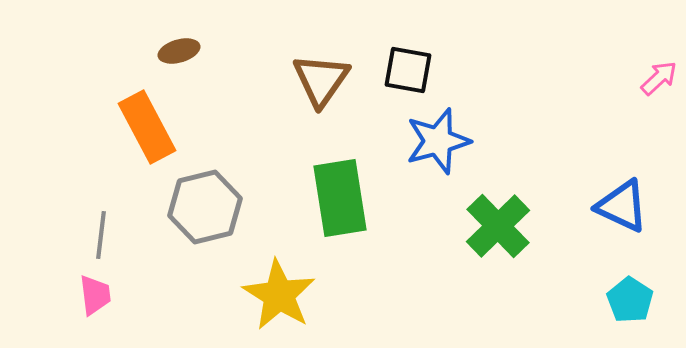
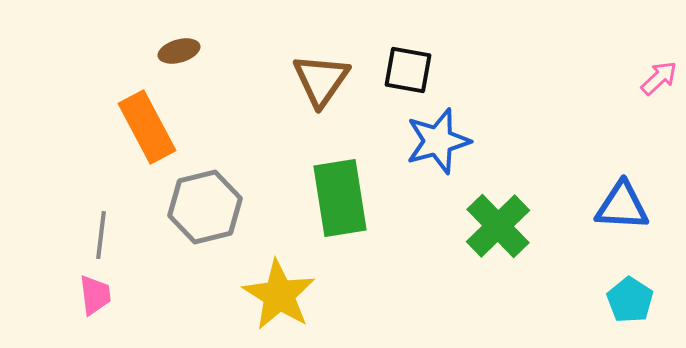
blue triangle: rotated 22 degrees counterclockwise
